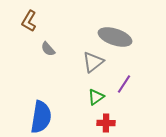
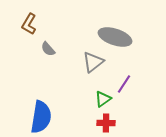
brown L-shape: moved 3 px down
green triangle: moved 7 px right, 2 px down
